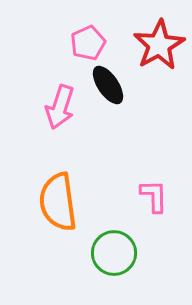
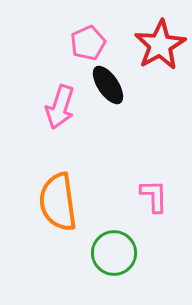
red star: moved 1 px right
